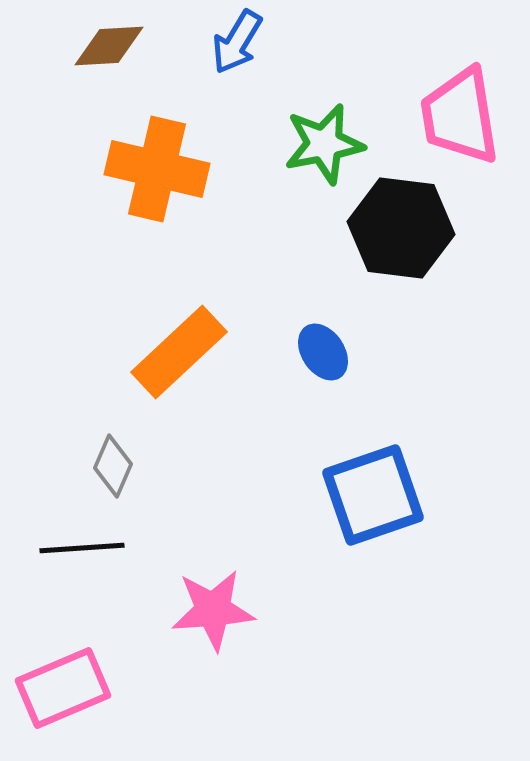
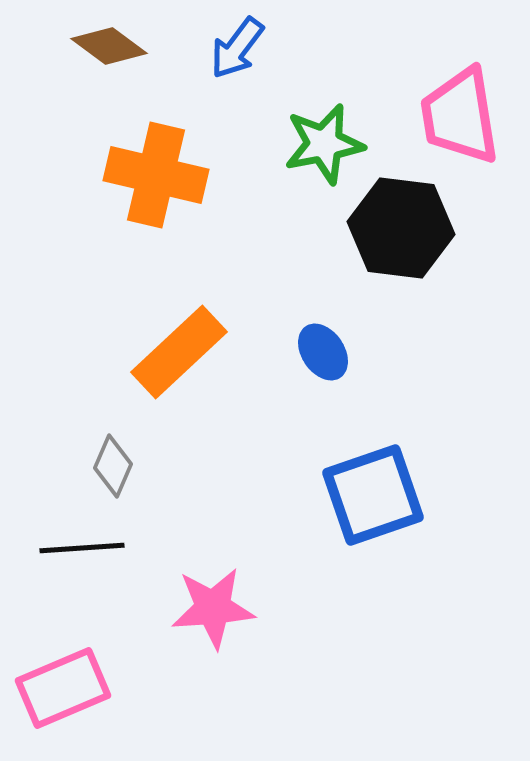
blue arrow: moved 6 px down; rotated 6 degrees clockwise
brown diamond: rotated 40 degrees clockwise
orange cross: moved 1 px left, 6 px down
pink star: moved 2 px up
